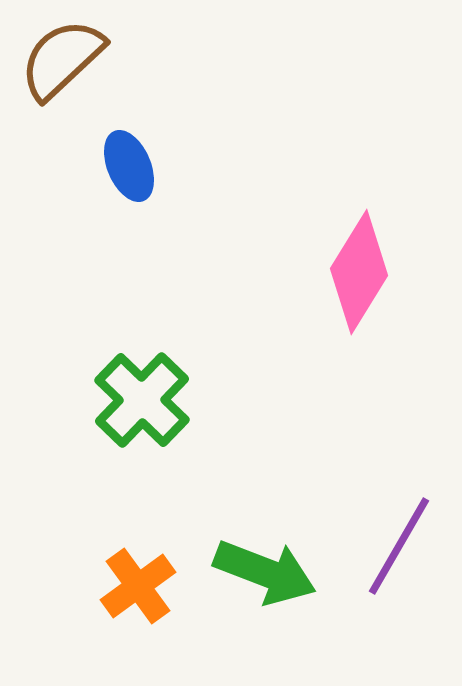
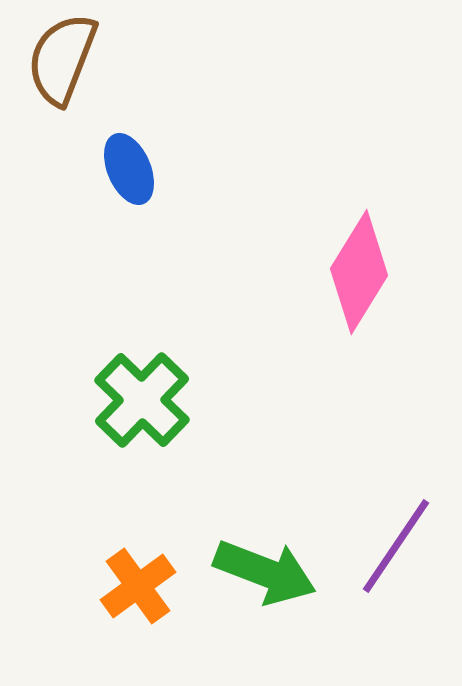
brown semicircle: rotated 26 degrees counterclockwise
blue ellipse: moved 3 px down
purple line: moved 3 px left; rotated 4 degrees clockwise
